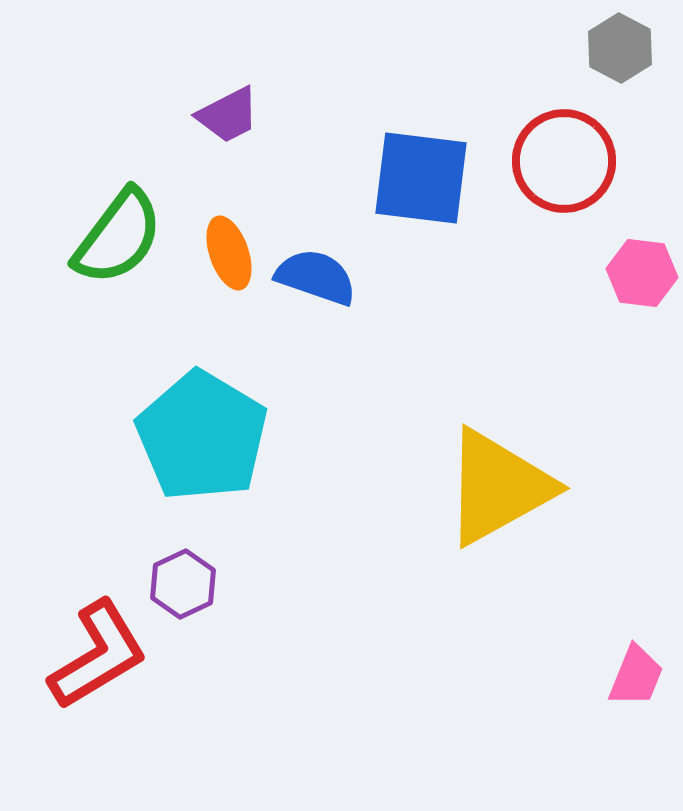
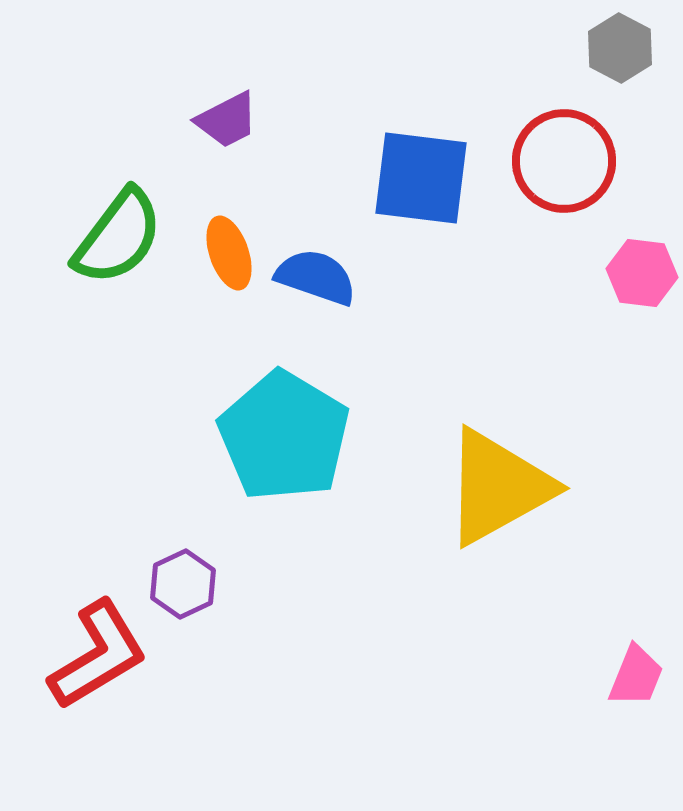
purple trapezoid: moved 1 px left, 5 px down
cyan pentagon: moved 82 px right
